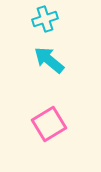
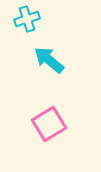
cyan cross: moved 18 px left
